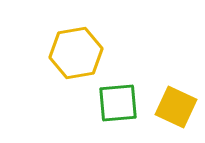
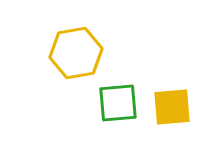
yellow square: moved 4 px left; rotated 30 degrees counterclockwise
